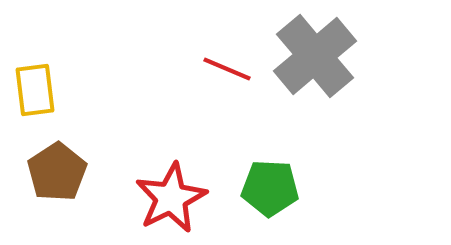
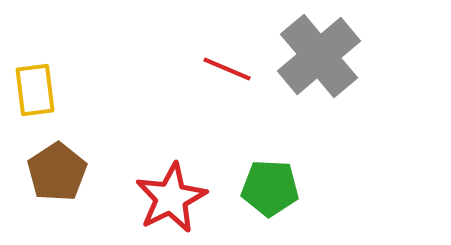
gray cross: moved 4 px right
